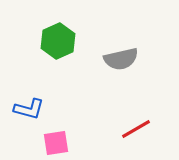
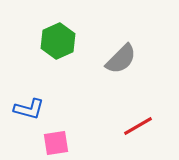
gray semicircle: rotated 32 degrees counterclockwise
red line: moved 2 px right, 3 px up
